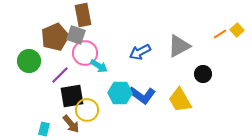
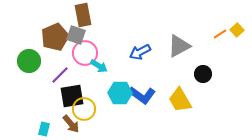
yellow circle: moved 3 px left, 1 px up
